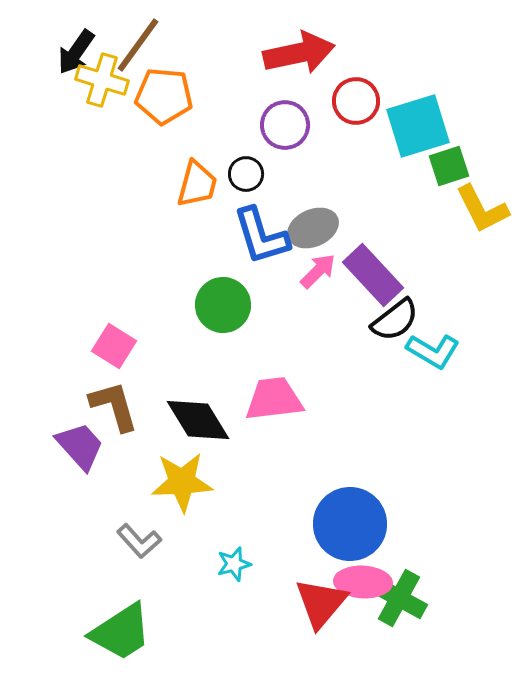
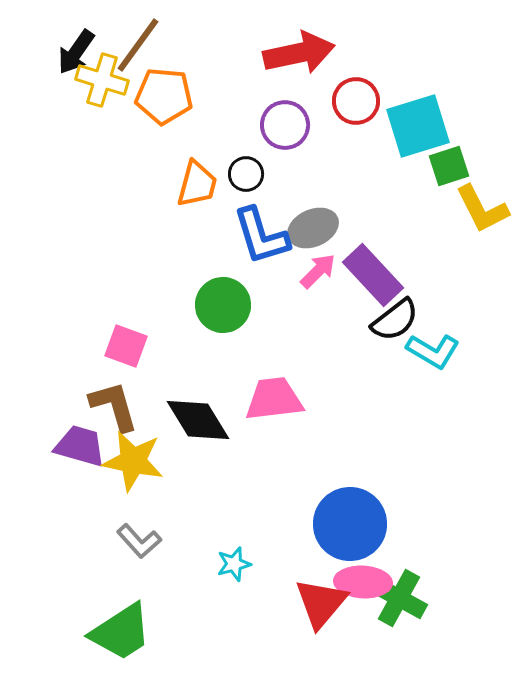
pink square: moved 12 px right; rotated 12 degrees counterclockwise
purple trapezoid: rotated 32 degrees counterclockwise
yellow star: moved 49 px left, 21 px up; rotated 14 degrees clockwise
